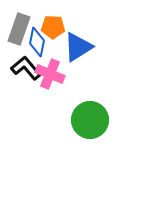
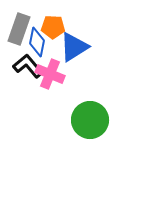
blue triangle: moved 4 px left
black L-shape: moved 2 px right, 2 px up
